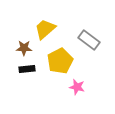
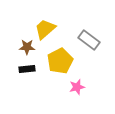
brown star: moved 3 px right, 1 px up
pink star: rotated 28 degrees counterclockwise
